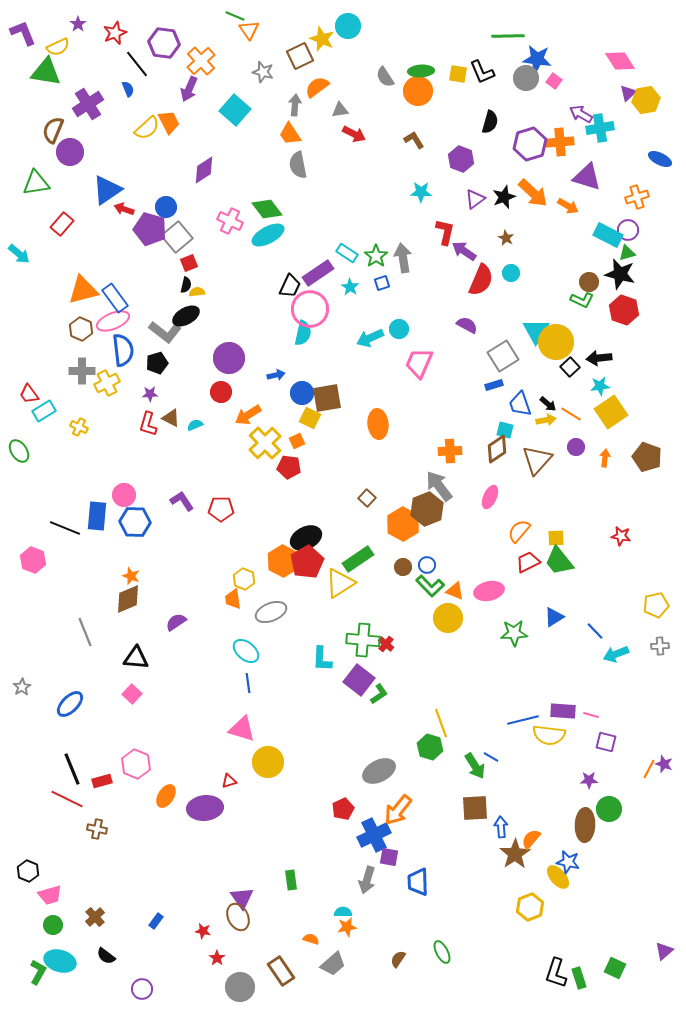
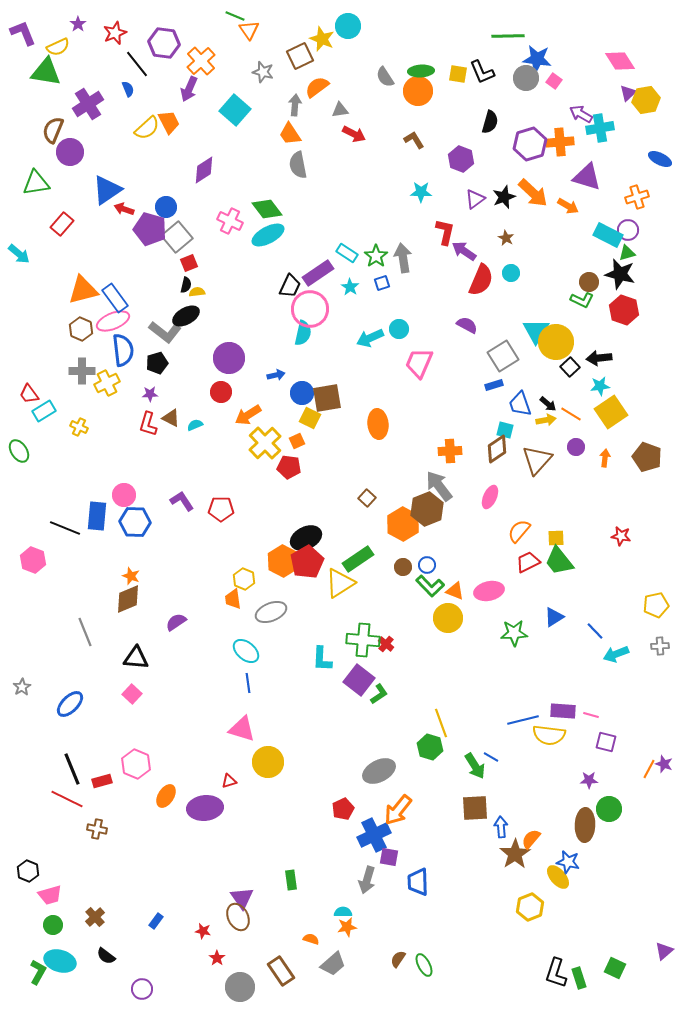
green ellipse at (442, 952): moved 18 px left, 13 px down
